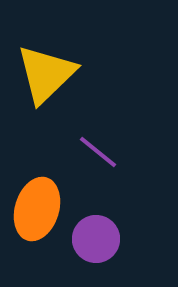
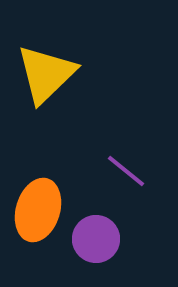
purple line: moved 28 px right, 19 px down
orange ellipse: moved 1 px right, 1 px down
